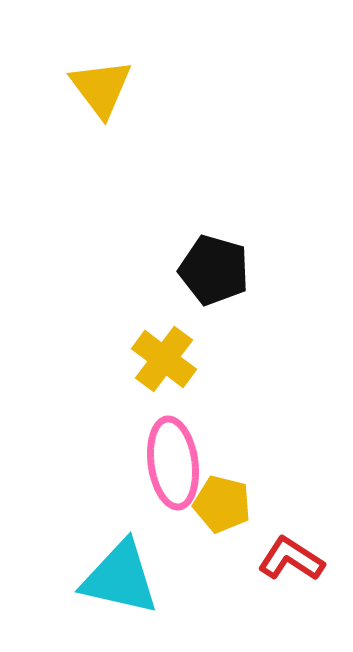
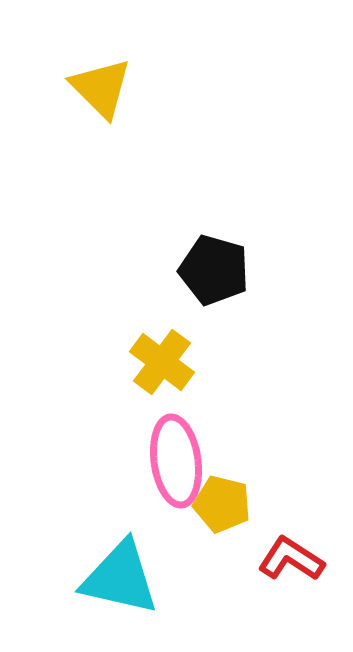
yellow triangle: rotated 8 degrees counterclockwise
yellow cross: moved 2 px left, 3 px down
pink ellipse: moved 3 px right, 2 px up
